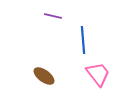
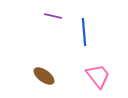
blue line: moved 1 px right, 8 px up
pink trapezoid: moved 2 px down
